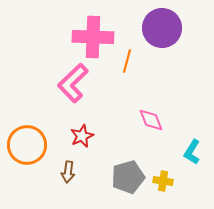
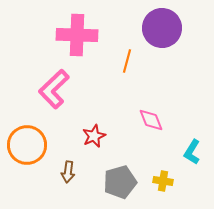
pink cross: moved 16 px left, 2 px up
pink L-shape: moved 19 px left, 6 px down
red star: moved 12 px right
gray pentagon: moved 8 px left, 5 px down
